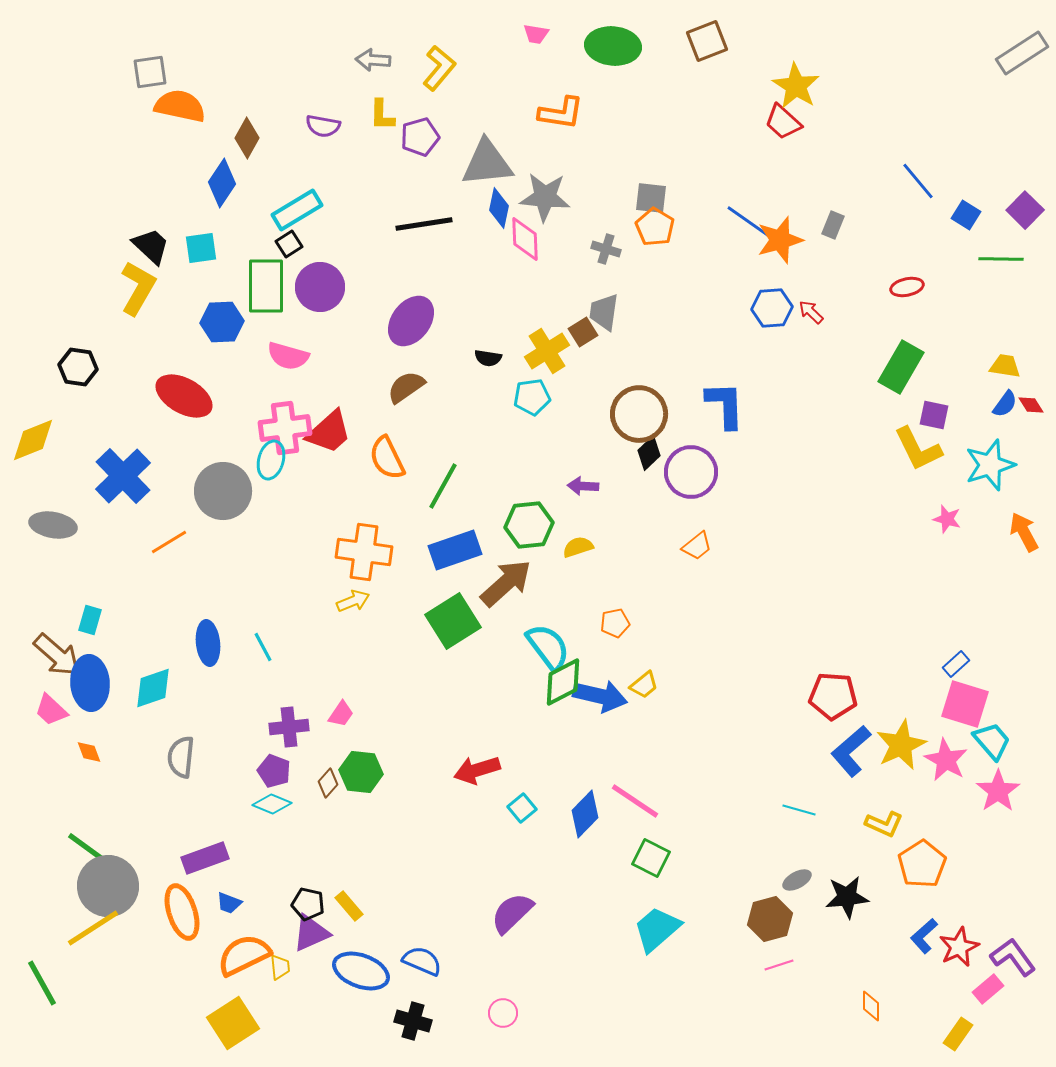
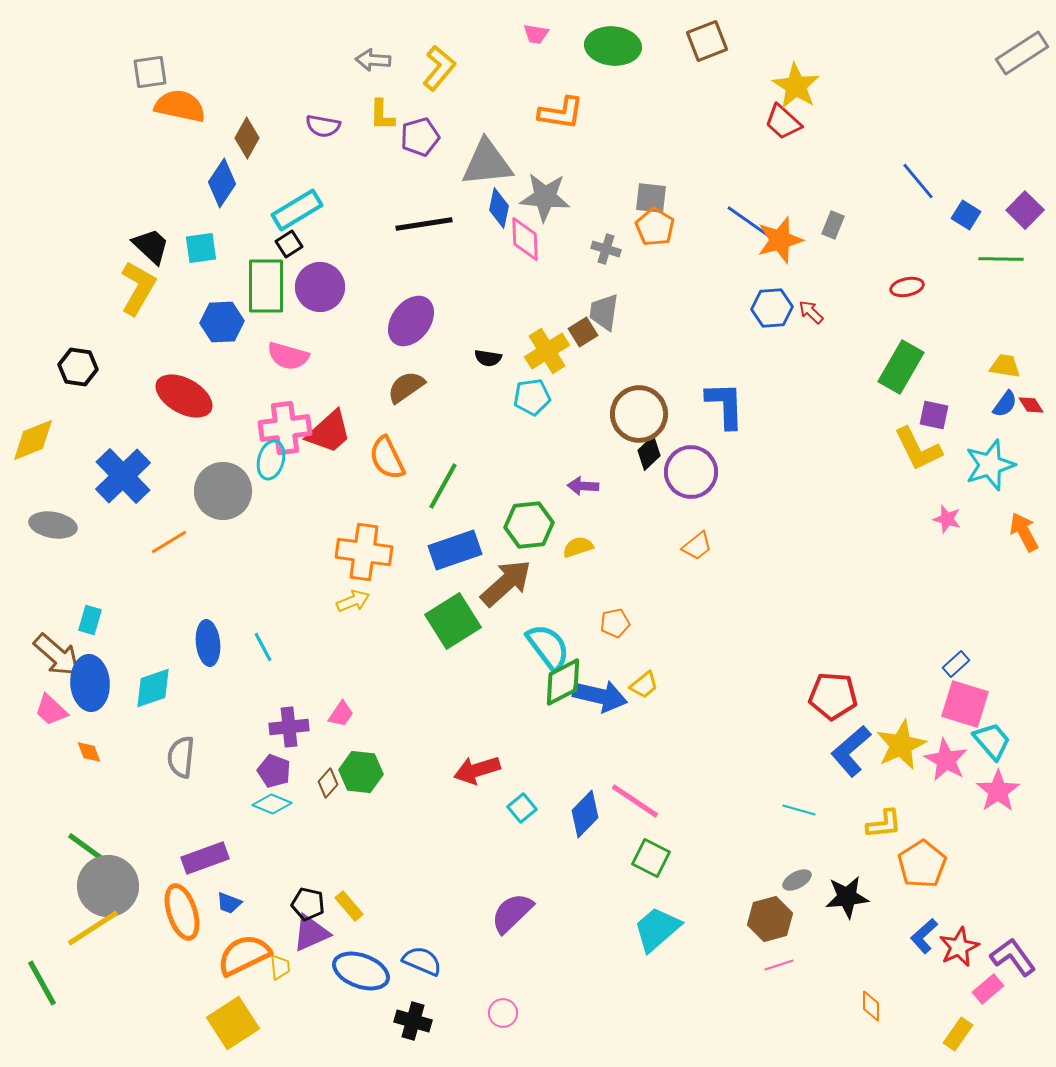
yellow L-shape at (884, 824): rotated 30 degrees counterclockwise
